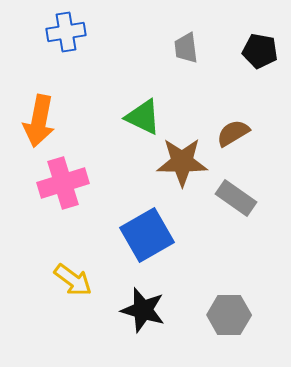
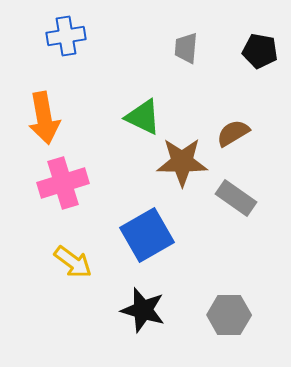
blue cross: moved 4 px down
gray trapezoid: rotated 12 degrees clockwise
orange arrow: moved 5 px right, 3 px up; rotated 21 degrees counterclockwise
yellow arrow: moved 18 px up
